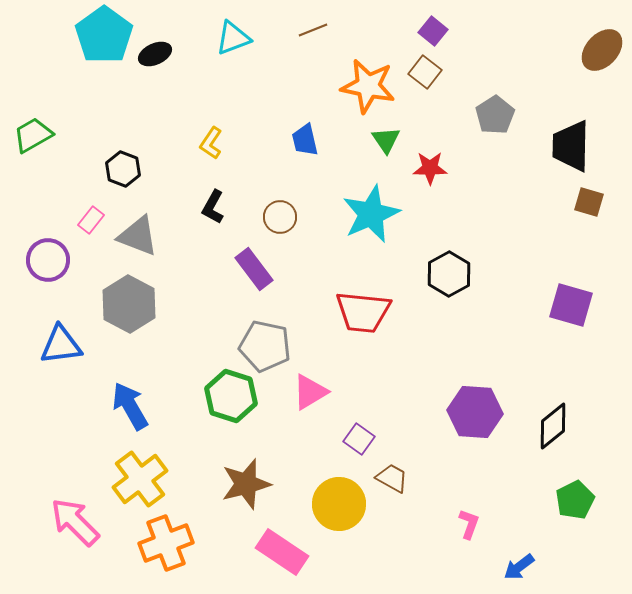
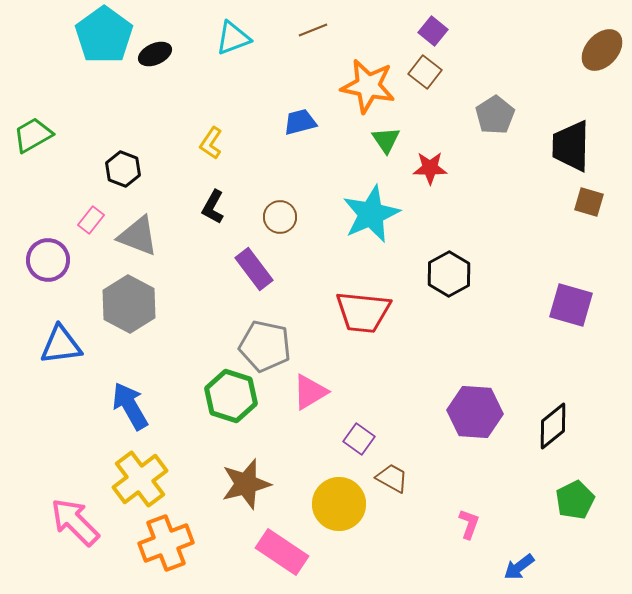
blue trapezoid at (305, 140): moved 5 px left, 18 px up; rotated 88 degrees clockwise
